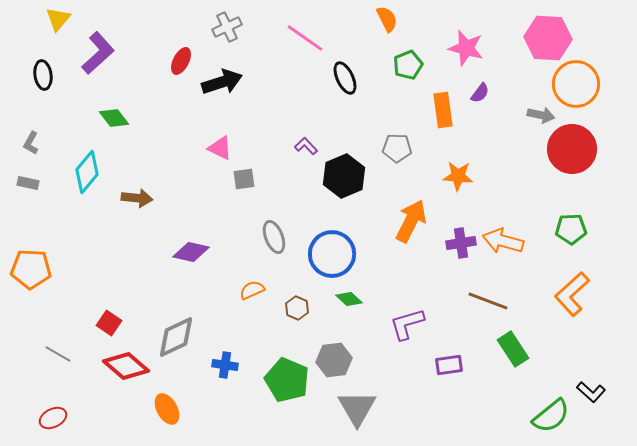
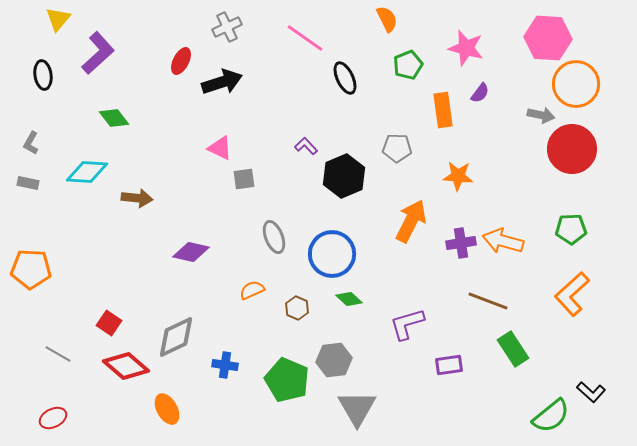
cyan diamond at (87, 172): rotated 54 degrees clockwise
